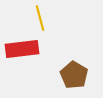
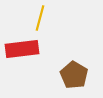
yellow line: rotated 30 degrees clockwise
